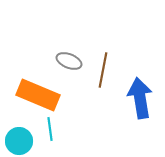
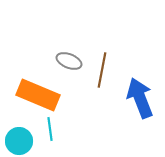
brown line: moved 1 px left
blue arrow: rotated 12 degrees counterclockwise
